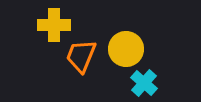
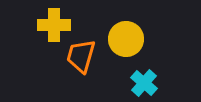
yellow circle: moved 10 px up
orange trapezoid: rotated 6 degrees counterclockwise
